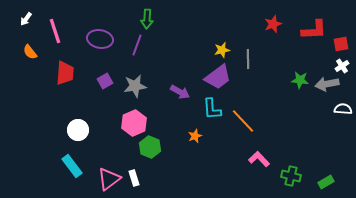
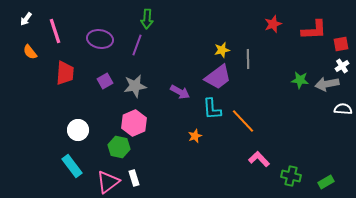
green hexagon: moved 31 px left; rotated 10 degrees counterclockwise
pink triangle: moved 1 px left, 3 px down
